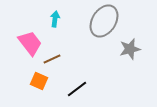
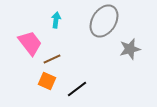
cyan arrow: moved 1 px right, 1 px down
orange square: moved 8 px right
